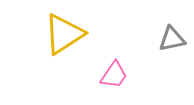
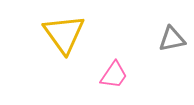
yellow triangle: rotated 33 degrees counterclockwise
